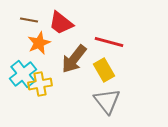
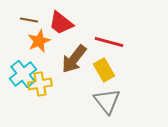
orange star: moved 2 px up
